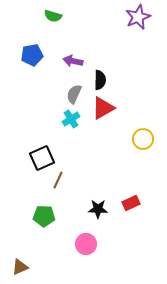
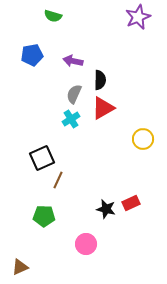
black star: moved 8 px right; rotated 12 degrees clockwise
